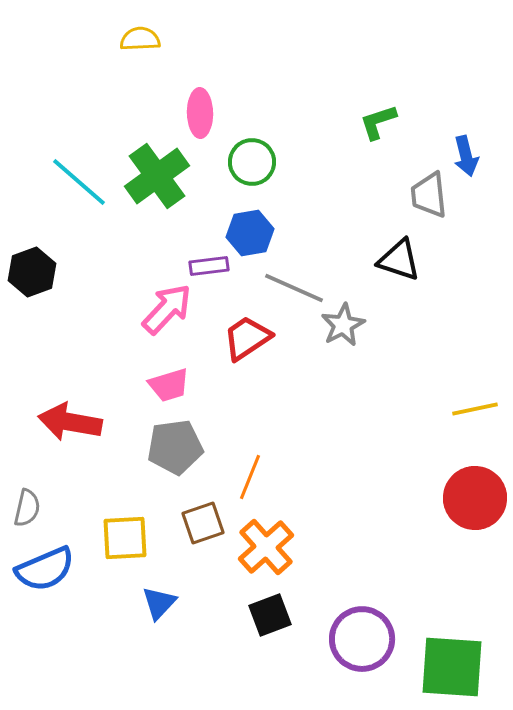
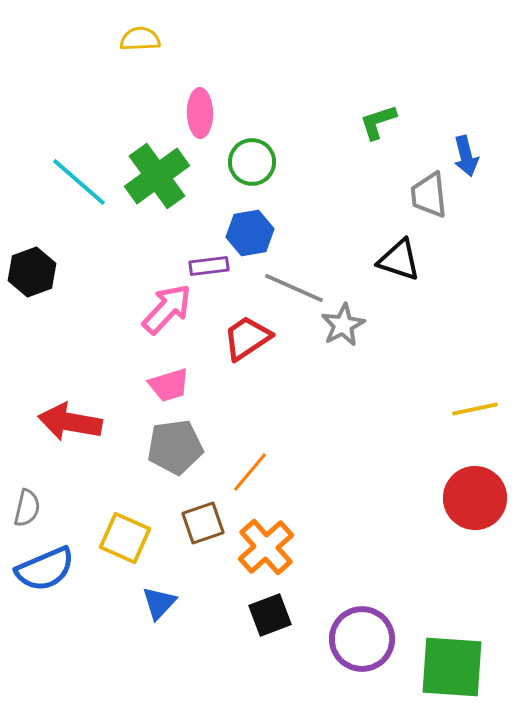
orange line: moved 5 px up; rotated 18 degrees clockwise
yellow square: rotated 27 degrees clockwise
